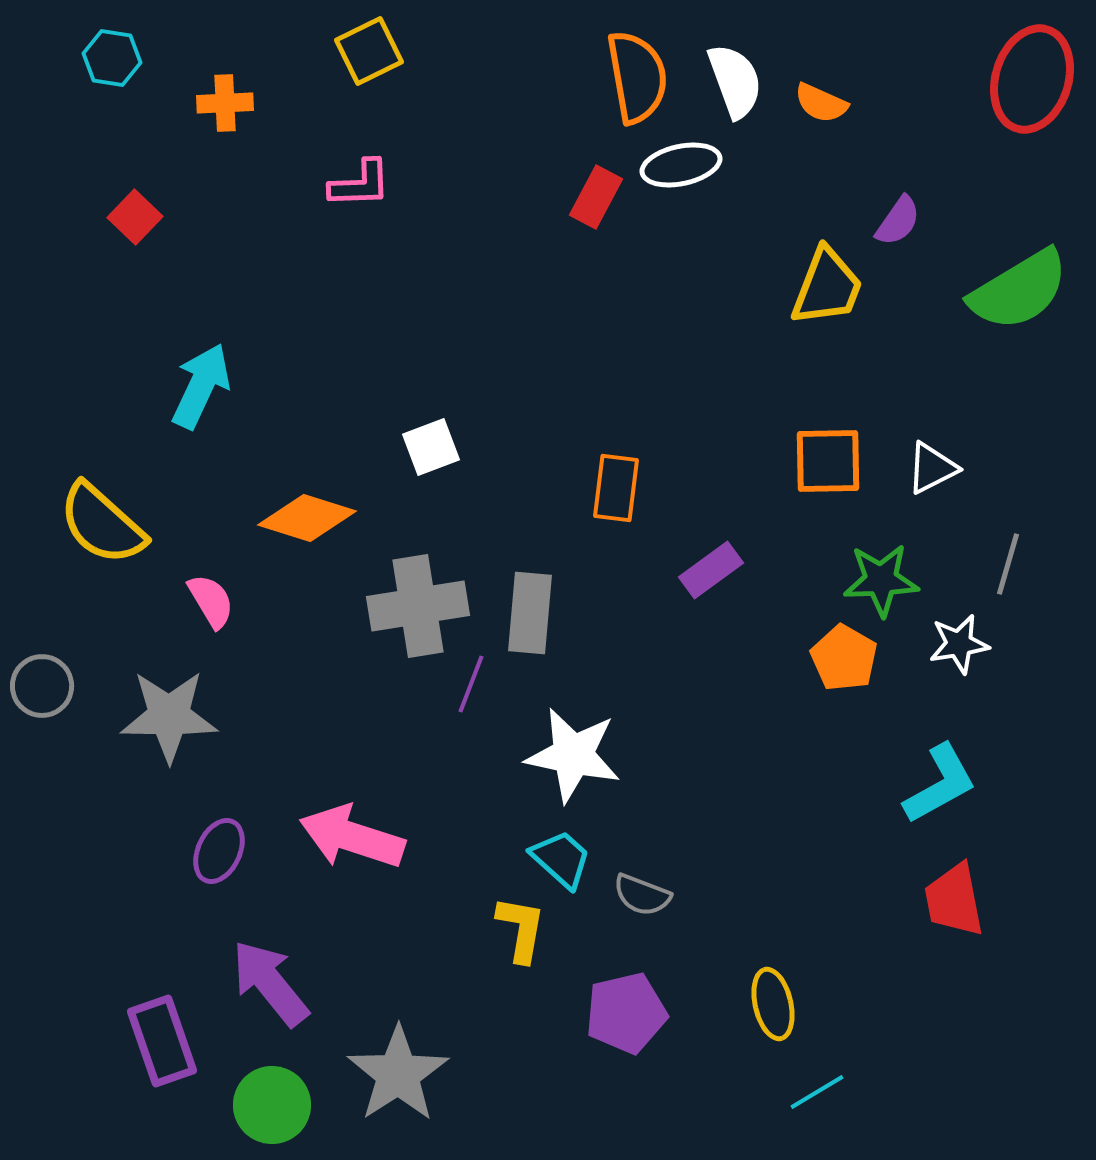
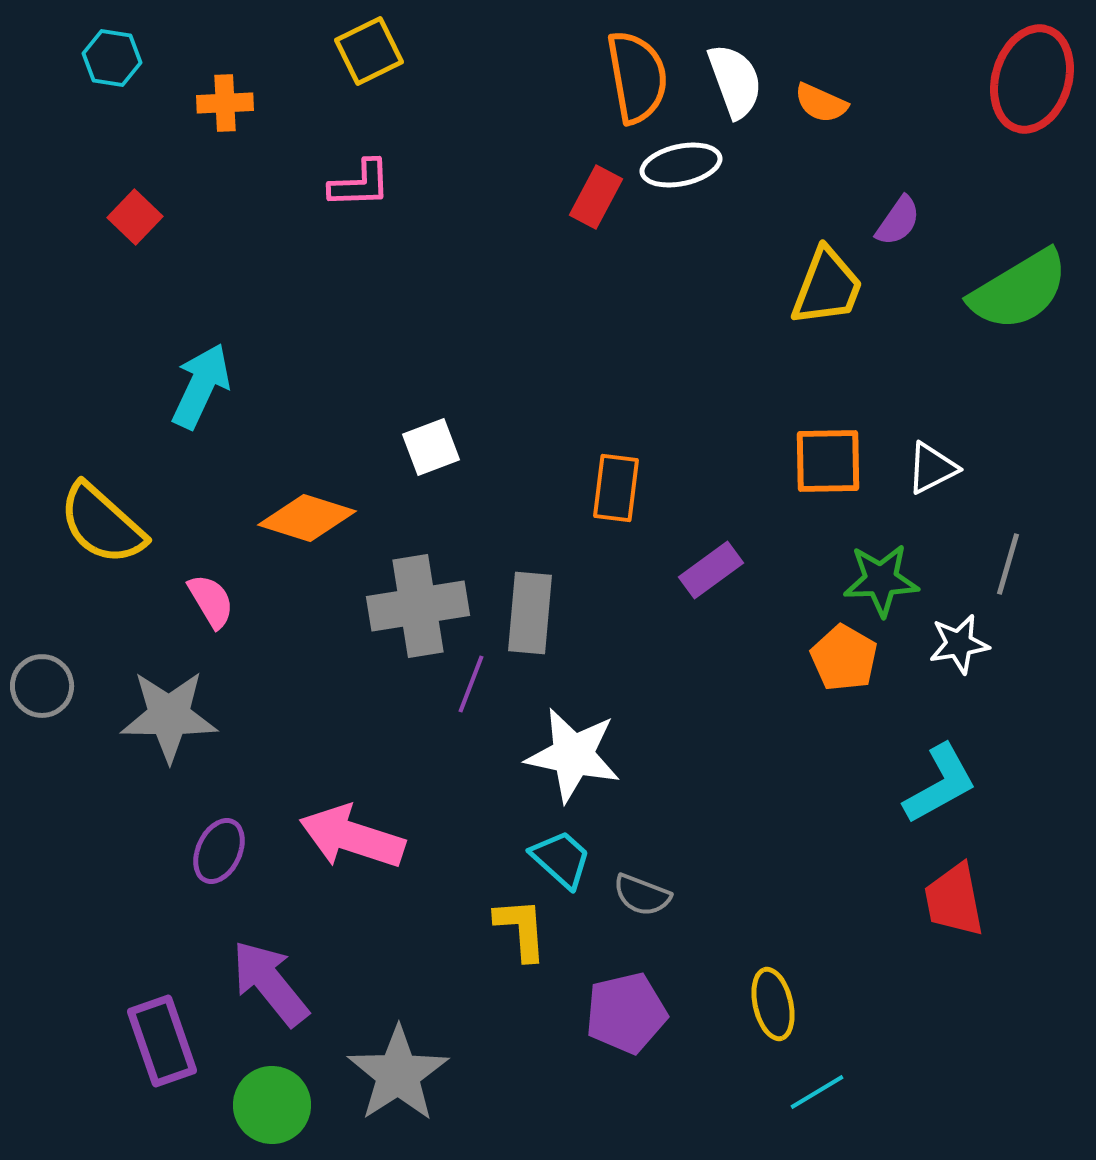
yellow L-shape at (521, 929): rotated 14 degrees counterclockwise
